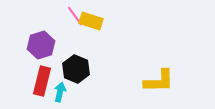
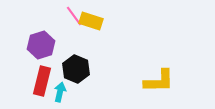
pink line: moved 1 px left
